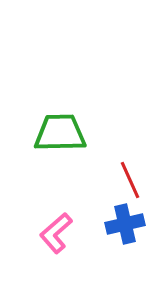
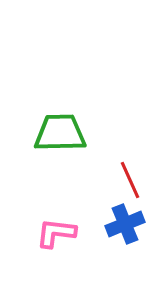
blue cross: rotated 9 degrees counterclockwise
pink L-shape: rotated 48 degrees clockwise
